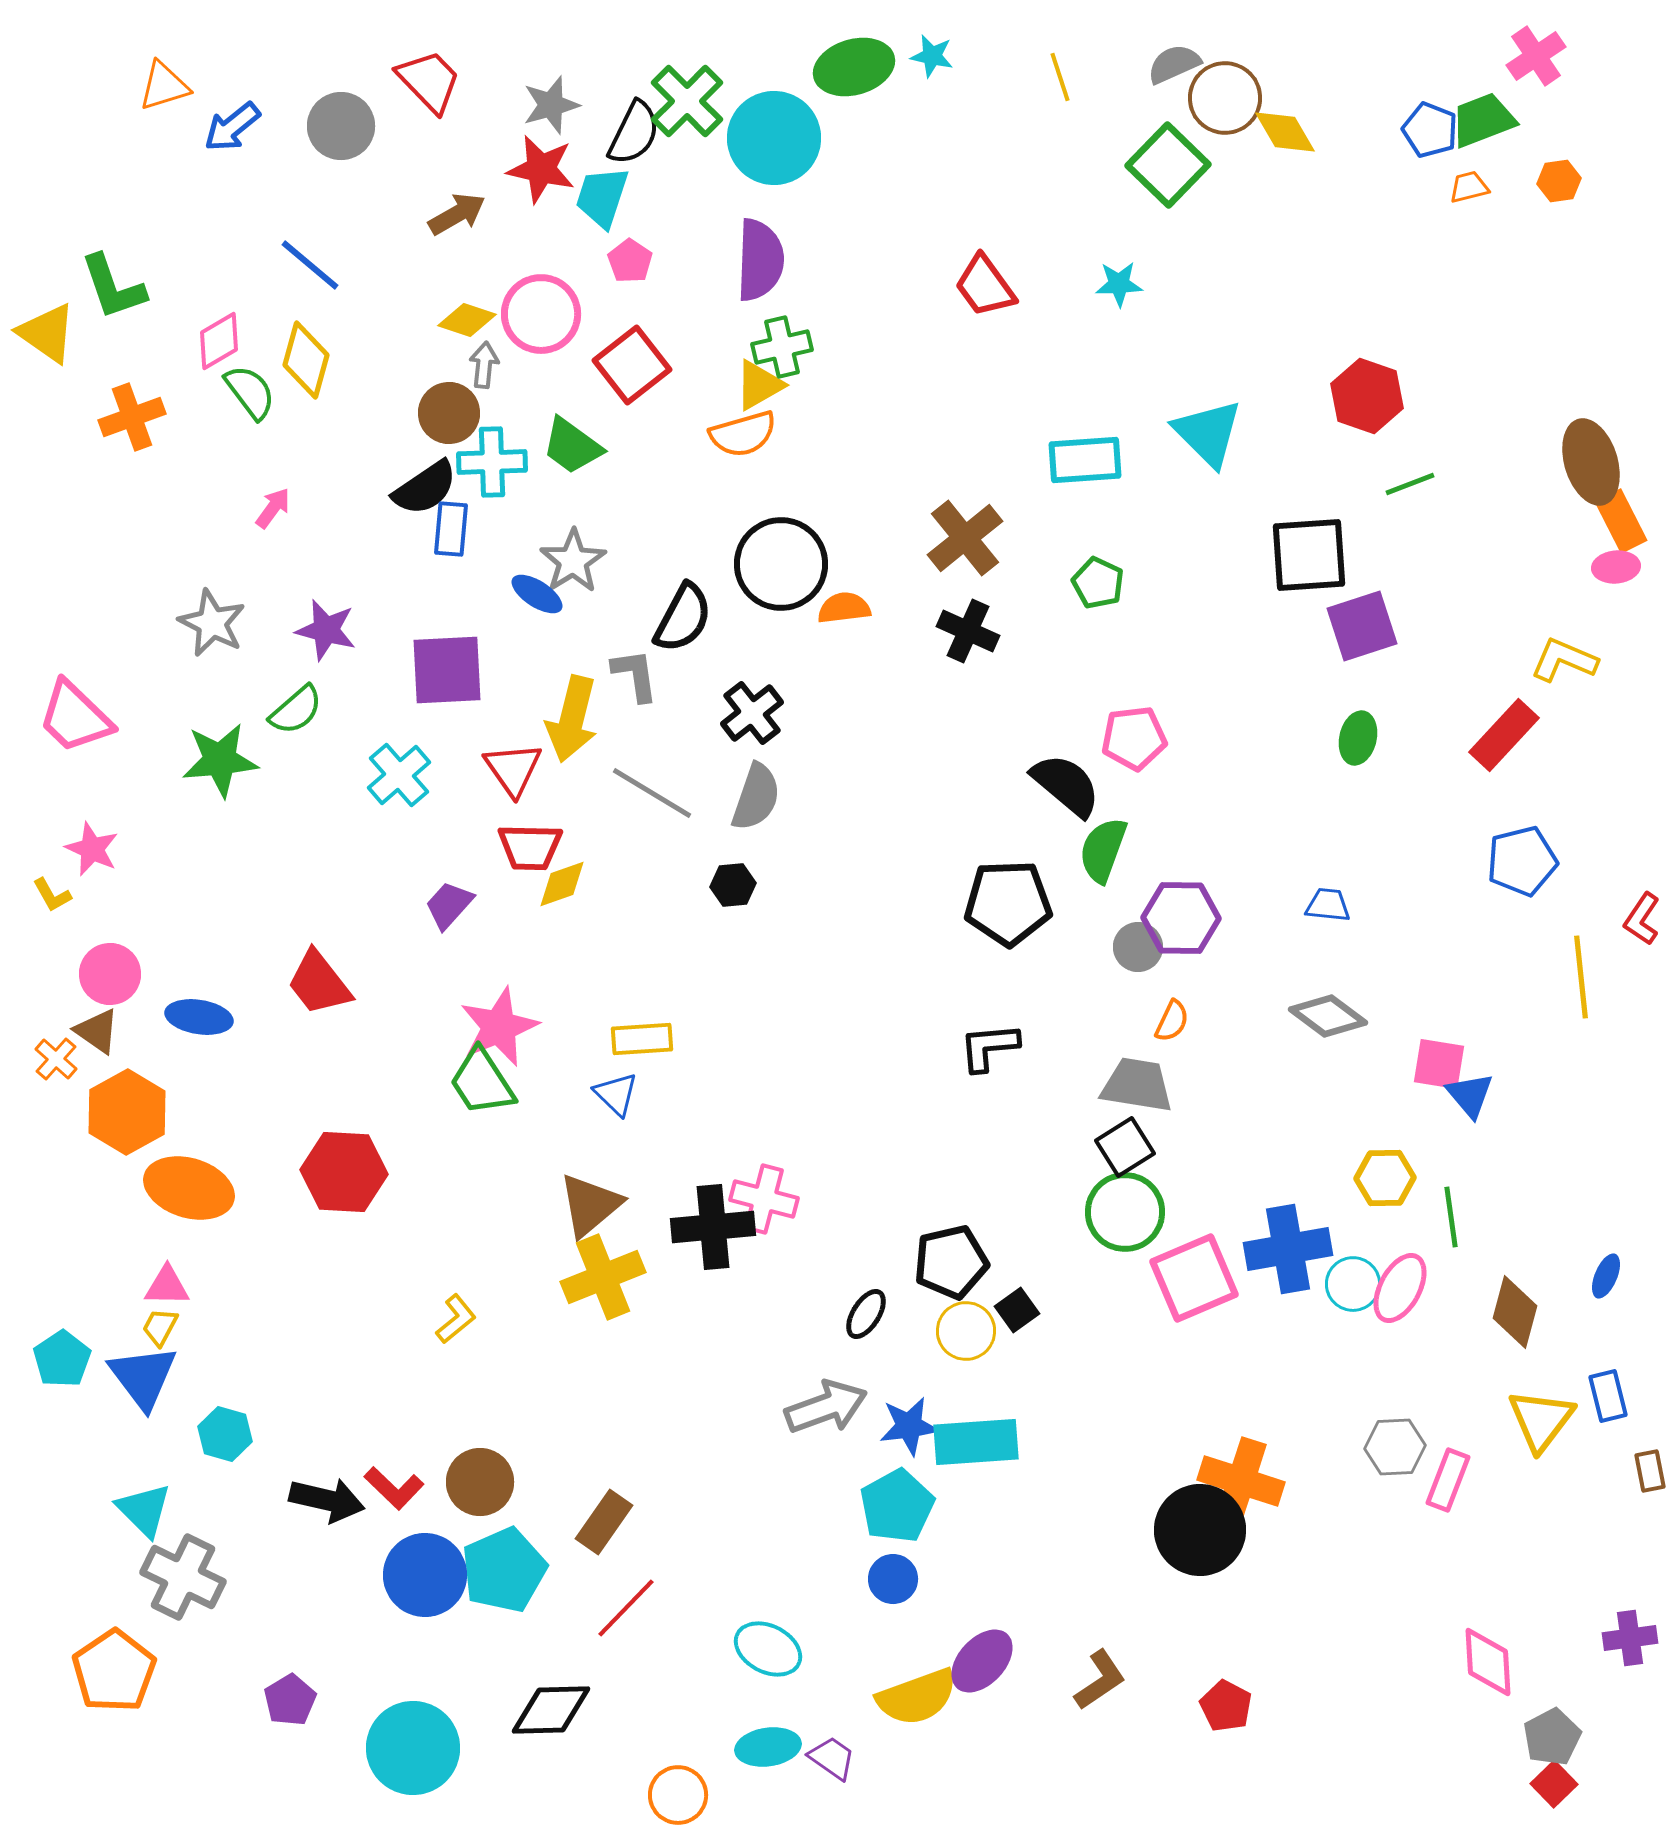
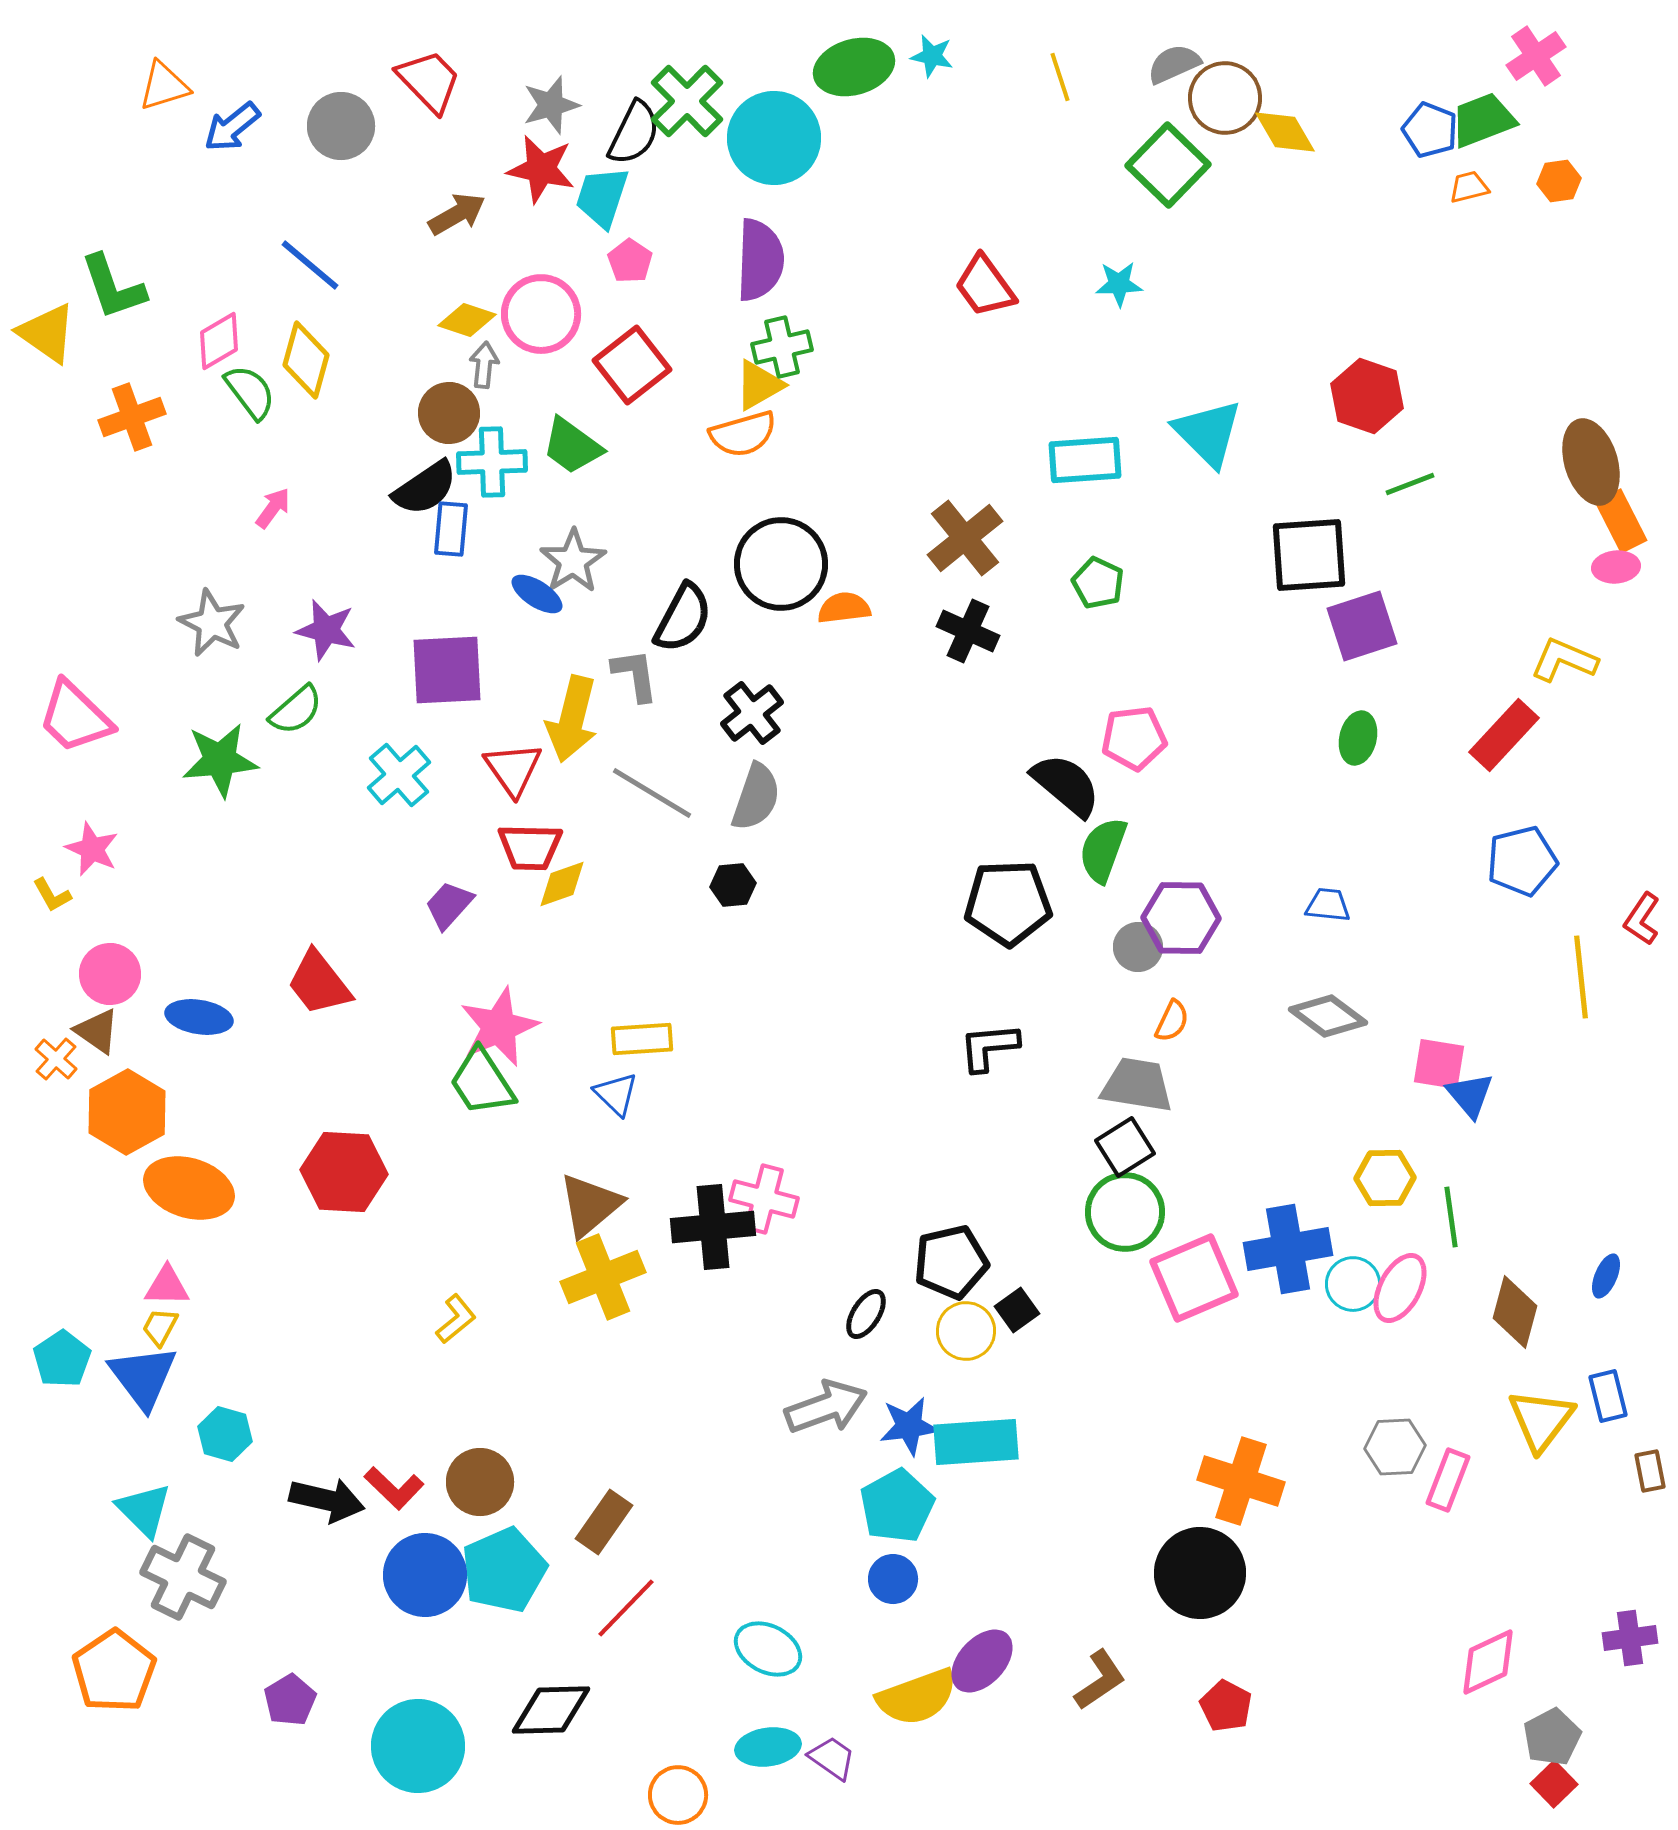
black circle at (1200, 1530): moved 43 px down
pink diamond at (1488, 1662): rotated 68 degrees clockwise
cyan circle at (413, 1748): moved 5 px right, 2 px up
